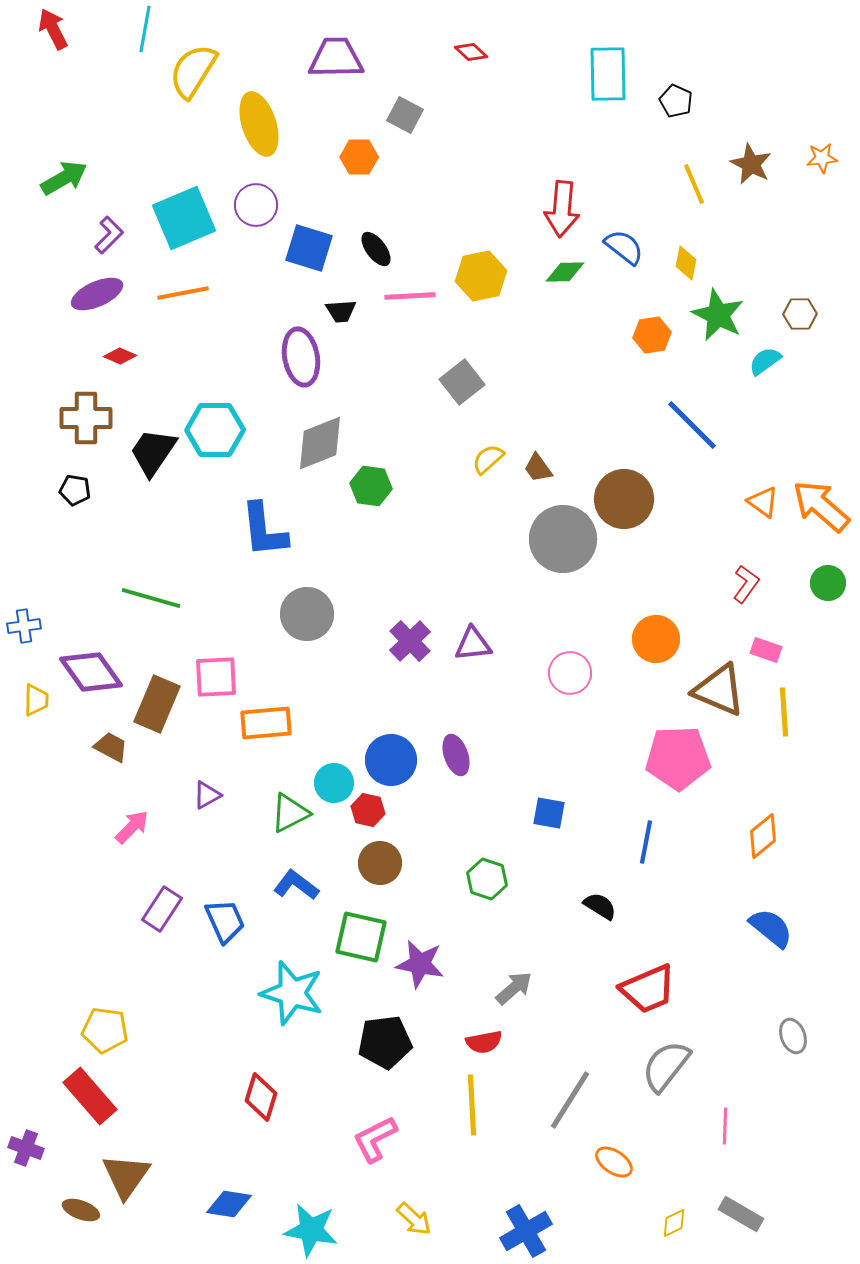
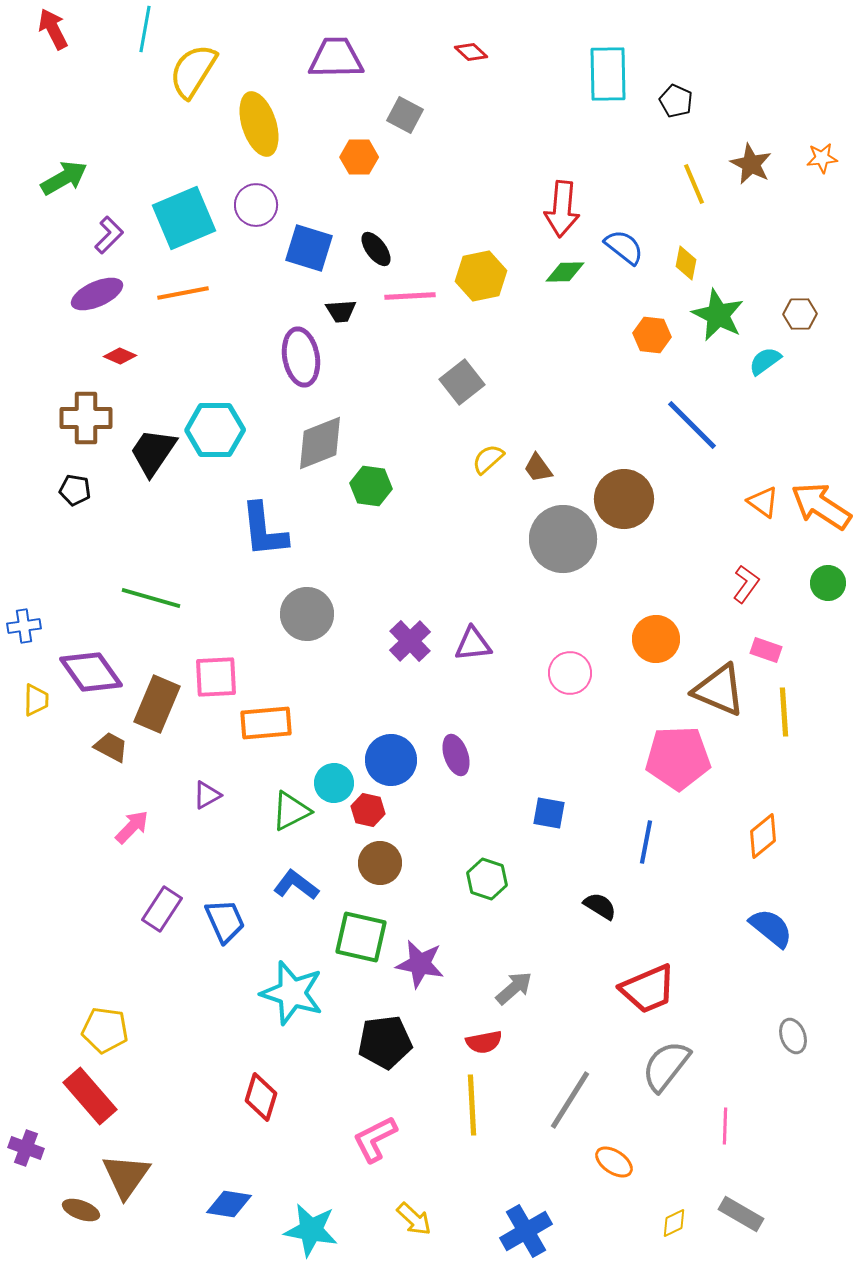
orange hexagon at (652, 335): rotated 15 degrees clockwise
orange arrow at (821, 506): rotated 8 degrees counterclockwise
green triangle at (290, 813): moved 1 px right, 2 px up
